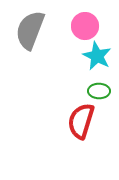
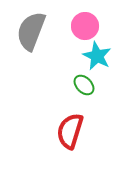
gray semicircle: moved 1 px right, 1 px down
green ellipse: moved 15 px left, 6 px up; rotated 45 degrees clockwise
red semicircle: moved 11 px left, 10 px down
